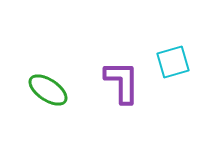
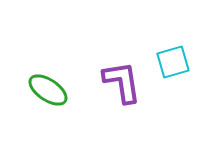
purple L-shape: rotated 9 degrees counterclockwise
